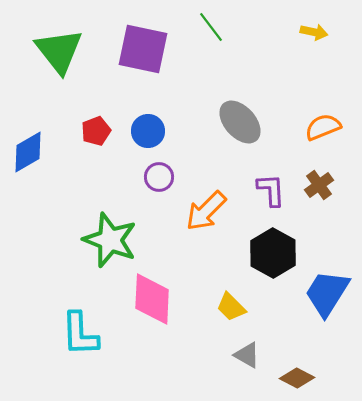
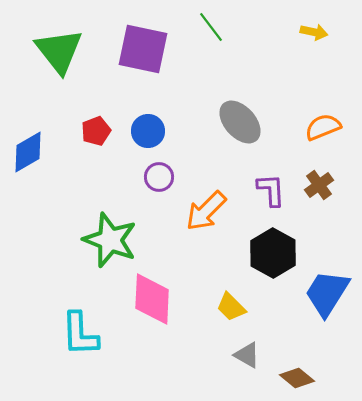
brown diamond: rotated 12 degrees clockwise
